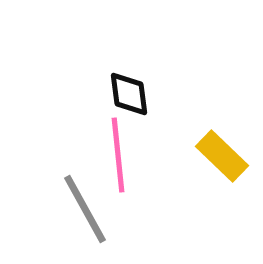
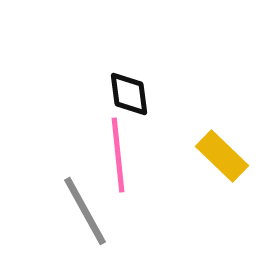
gray line: moved 2 px down
